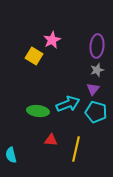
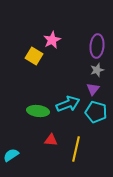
cyan semicircle: rotated 70 degrees clockwise
